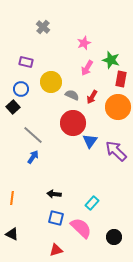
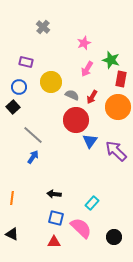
pink arrow: moved 1 px down
blue circle: moved 2 px left, 2 px up
red circle: moved 3 px right, 3 px up
red triangle: moved 2 px left, 8 px up; rotated 16 degrees clockwise
